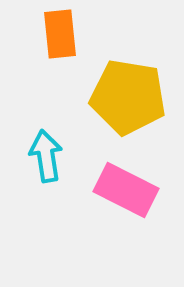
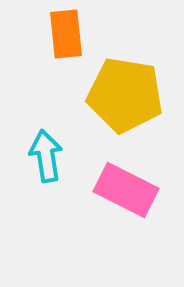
orange rectangle: moved 6 px right
yellow pentagon: moved 3 px left, 2 px up
